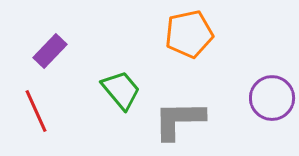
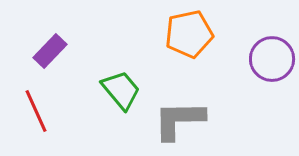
purple circle: moved 39 px up
